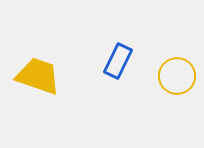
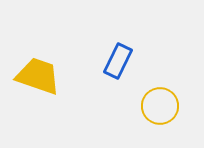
yellow circle: moved 17 px left, 30 px down
